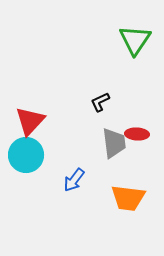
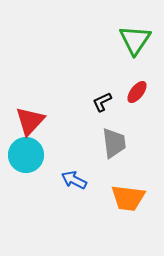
black L-shape: moved 2 px right
red ellipse: moved 42 px up; rotated 55 degrees counterclockwise
blue arrow: rotated 80 degrees clockwise
